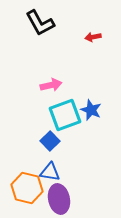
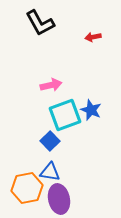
orange hexagon: rotated 24 degrees counterclockwise
